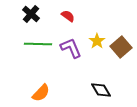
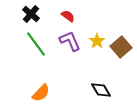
green line: moved 2 px left; rotated 52 degrees clockwise
purple L-shape: moved 1 px left, 7 px up
